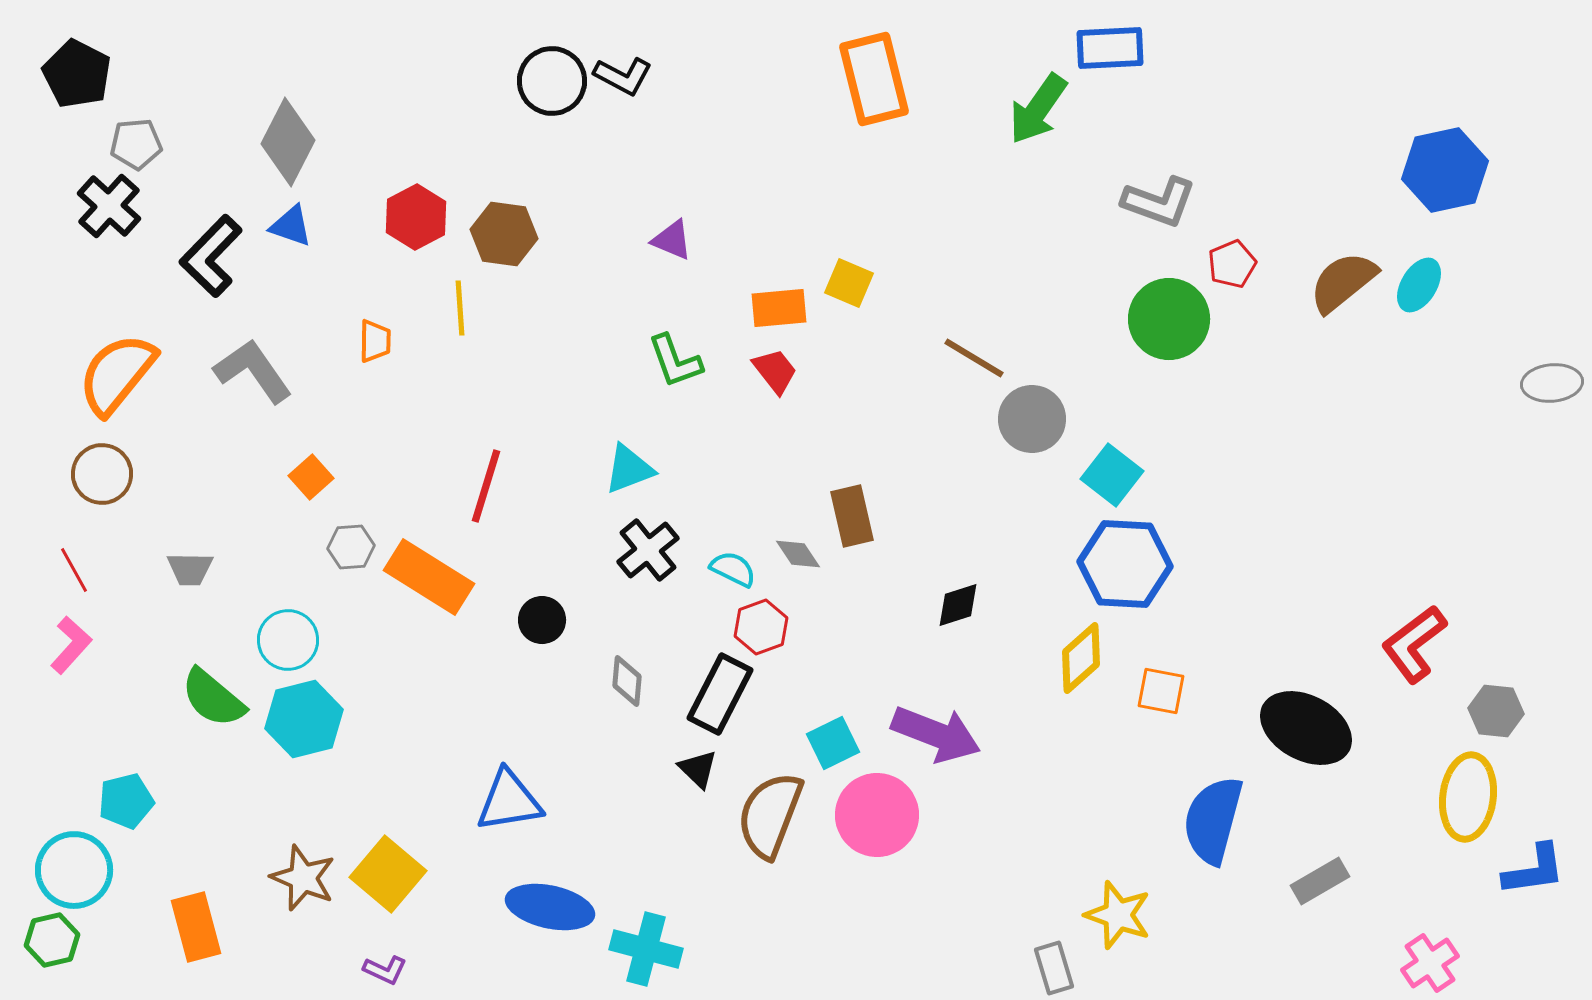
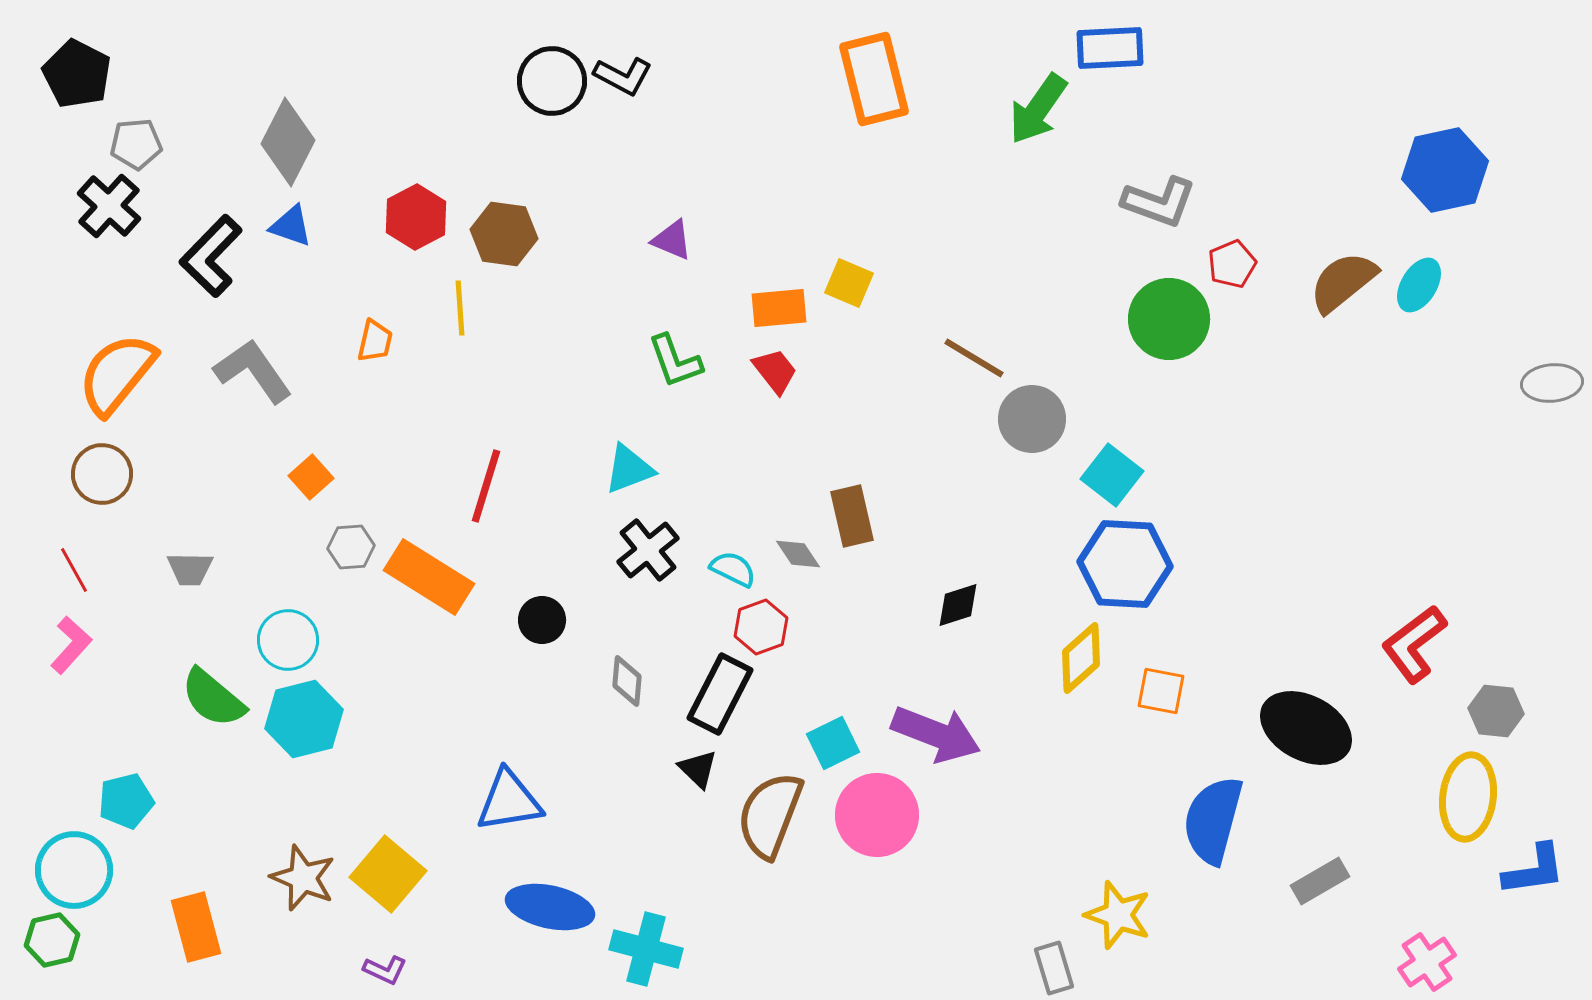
orange trapezoid at (375, 341): rotated 12 degrees clockwise
pink cross at (1430, 963): moved 3 px left, 1 px up
